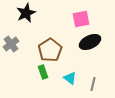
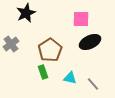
pink square: rotated 12 degrees clockwise
cyan triangle: rotated 24 degrees counterclockwise
gray line: rotated 56 degrees counterclockwise
